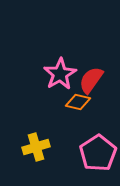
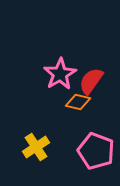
red semicircle: moved 1 px down
yellow cross: rotated 16 degrees counterclockwise
pink pentagon: moved 2 px left, 2 px up; rotated 18 degrees counterclockwise
